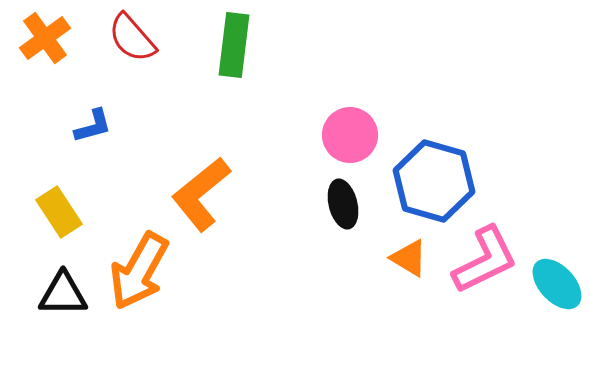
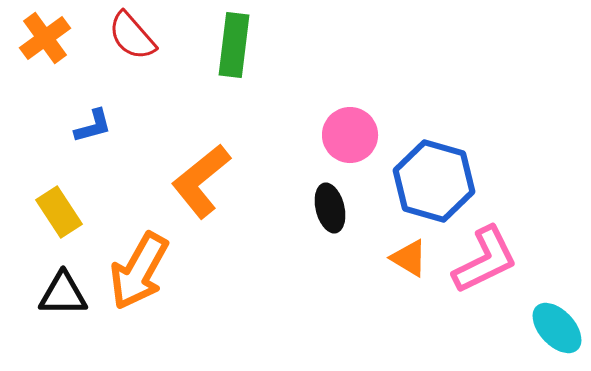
red semicircle: moved 2 px up
orange L-shape: moved 13 px up
black ellipse: moved 13 px left, 4 px down
cyan ellipse: moved 44 px down
